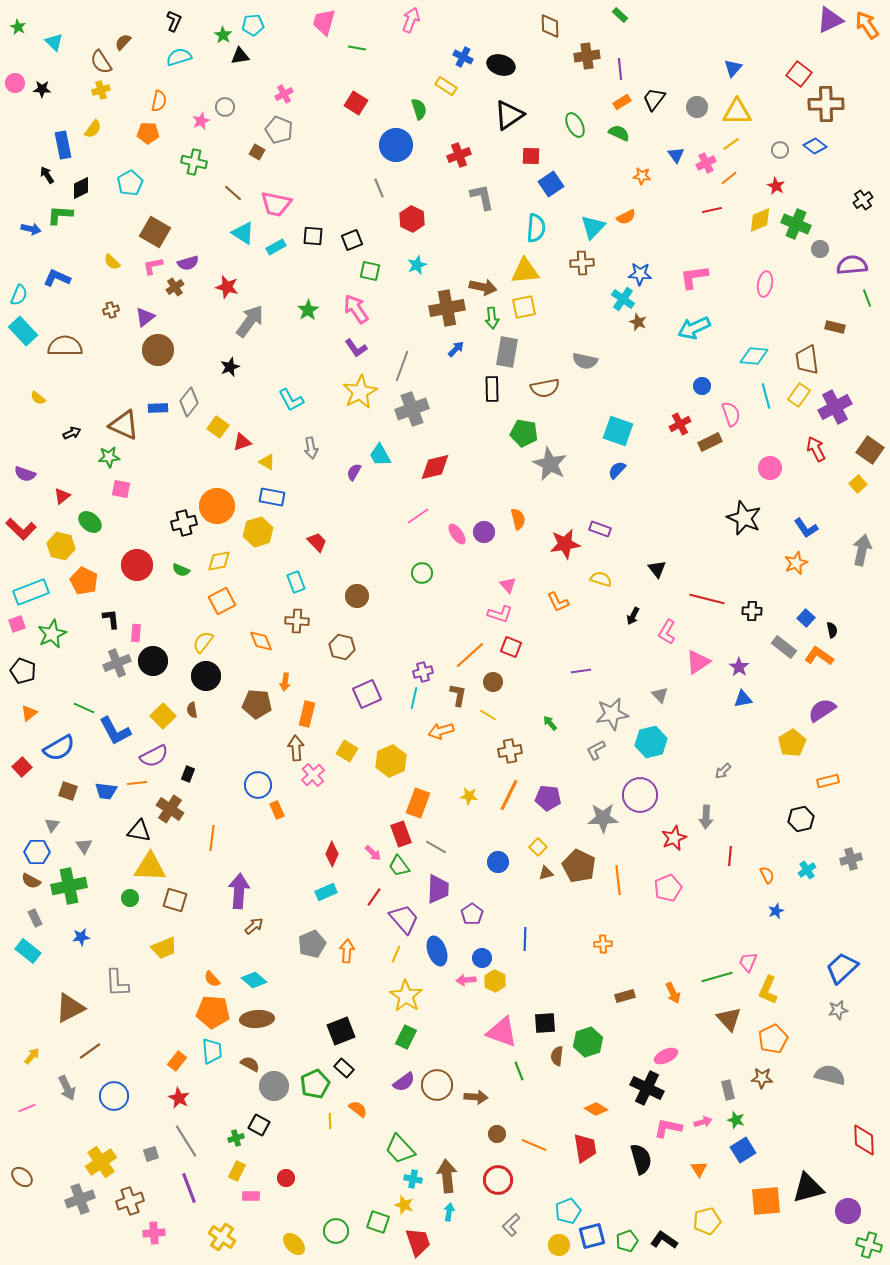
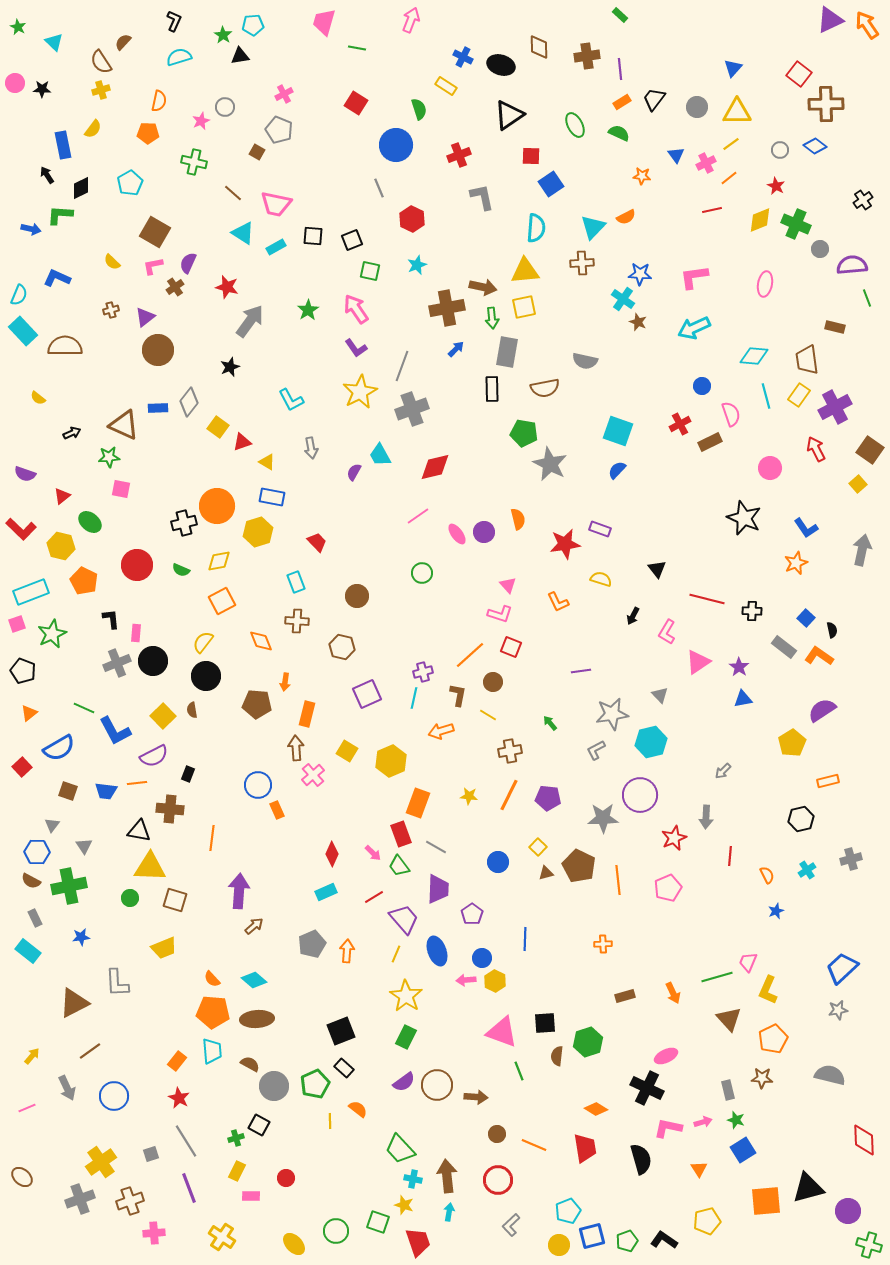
brown diamond at (550, 26): moved 11 px left, 21 px down
purple semicircle at (188, 263): rotated 130 degrees clockwise
brown cross at (170, 809): rotated 28 degrees counterclockwise
red line at (374, 897): rotated 24 degrees clockwise
brown triangle at (70, 1008): moved 4 px right, 5 px up
